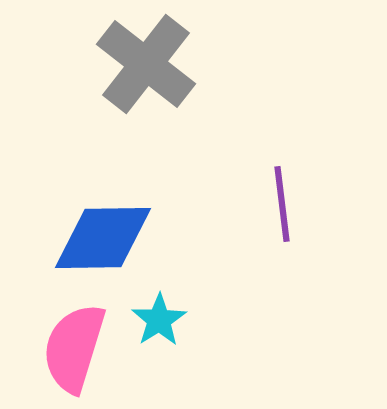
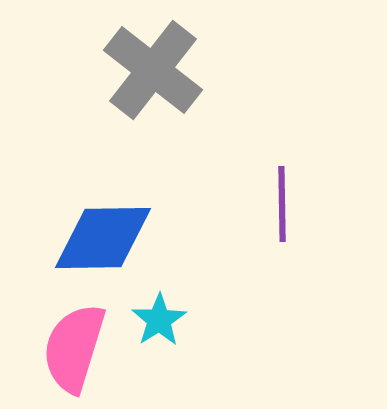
gray cross: moved 7 px right, 6 px down
purple line: rotated 6 degrees clockwise
